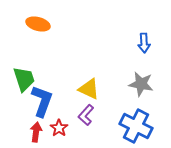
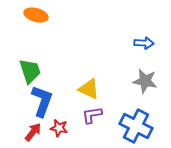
orange ellipse: moved 2 px left, 9 px up
blue arrow: rotated 84 degrees counterclockwise
green trapezoid: moved 6 px right, 8 px up
gray star: moved 4 px right, 3 px up
purple L-shape: moved 6 px right; rotated 40 degrees clockwise
red star: rotated 24 degrees counterclockwise
red arrow: moved 3 px left; rotated 30 degrees clockwise
